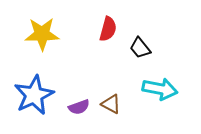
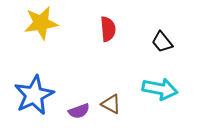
red semicircle: rotated 20 degrees counterclockwise
yellow star: moved 1 px left, 11 px up; rotated 8 degrees counterclockwise
black trapezoid: moved 22 px right, 6 px up
purple semicircle: moved 4 px down
